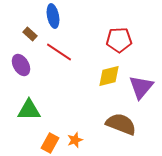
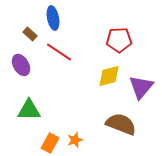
blue ellipse: moved 2 px down
